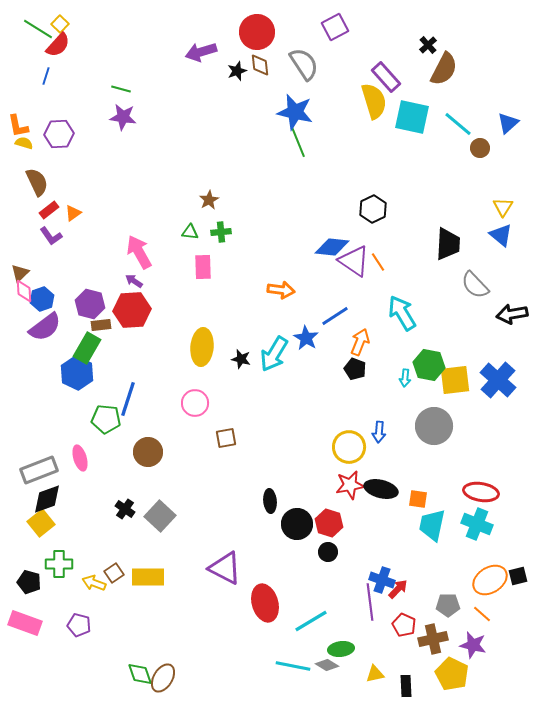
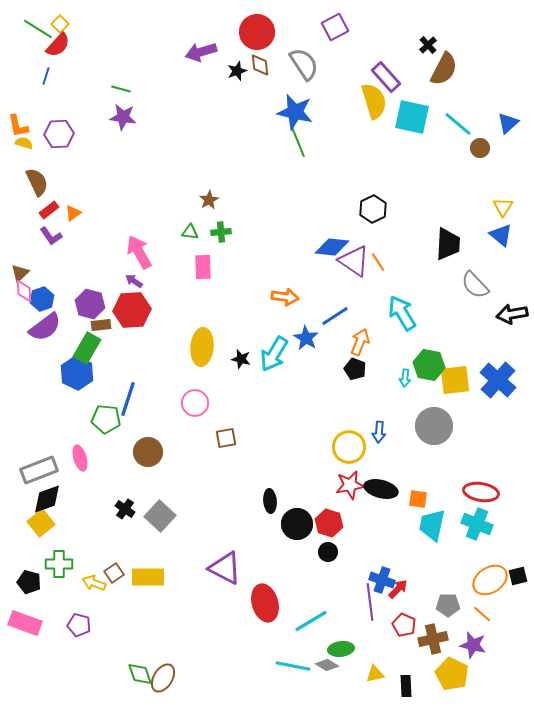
orange arrow at (281, 290): moved 4 px right, 7 px down
